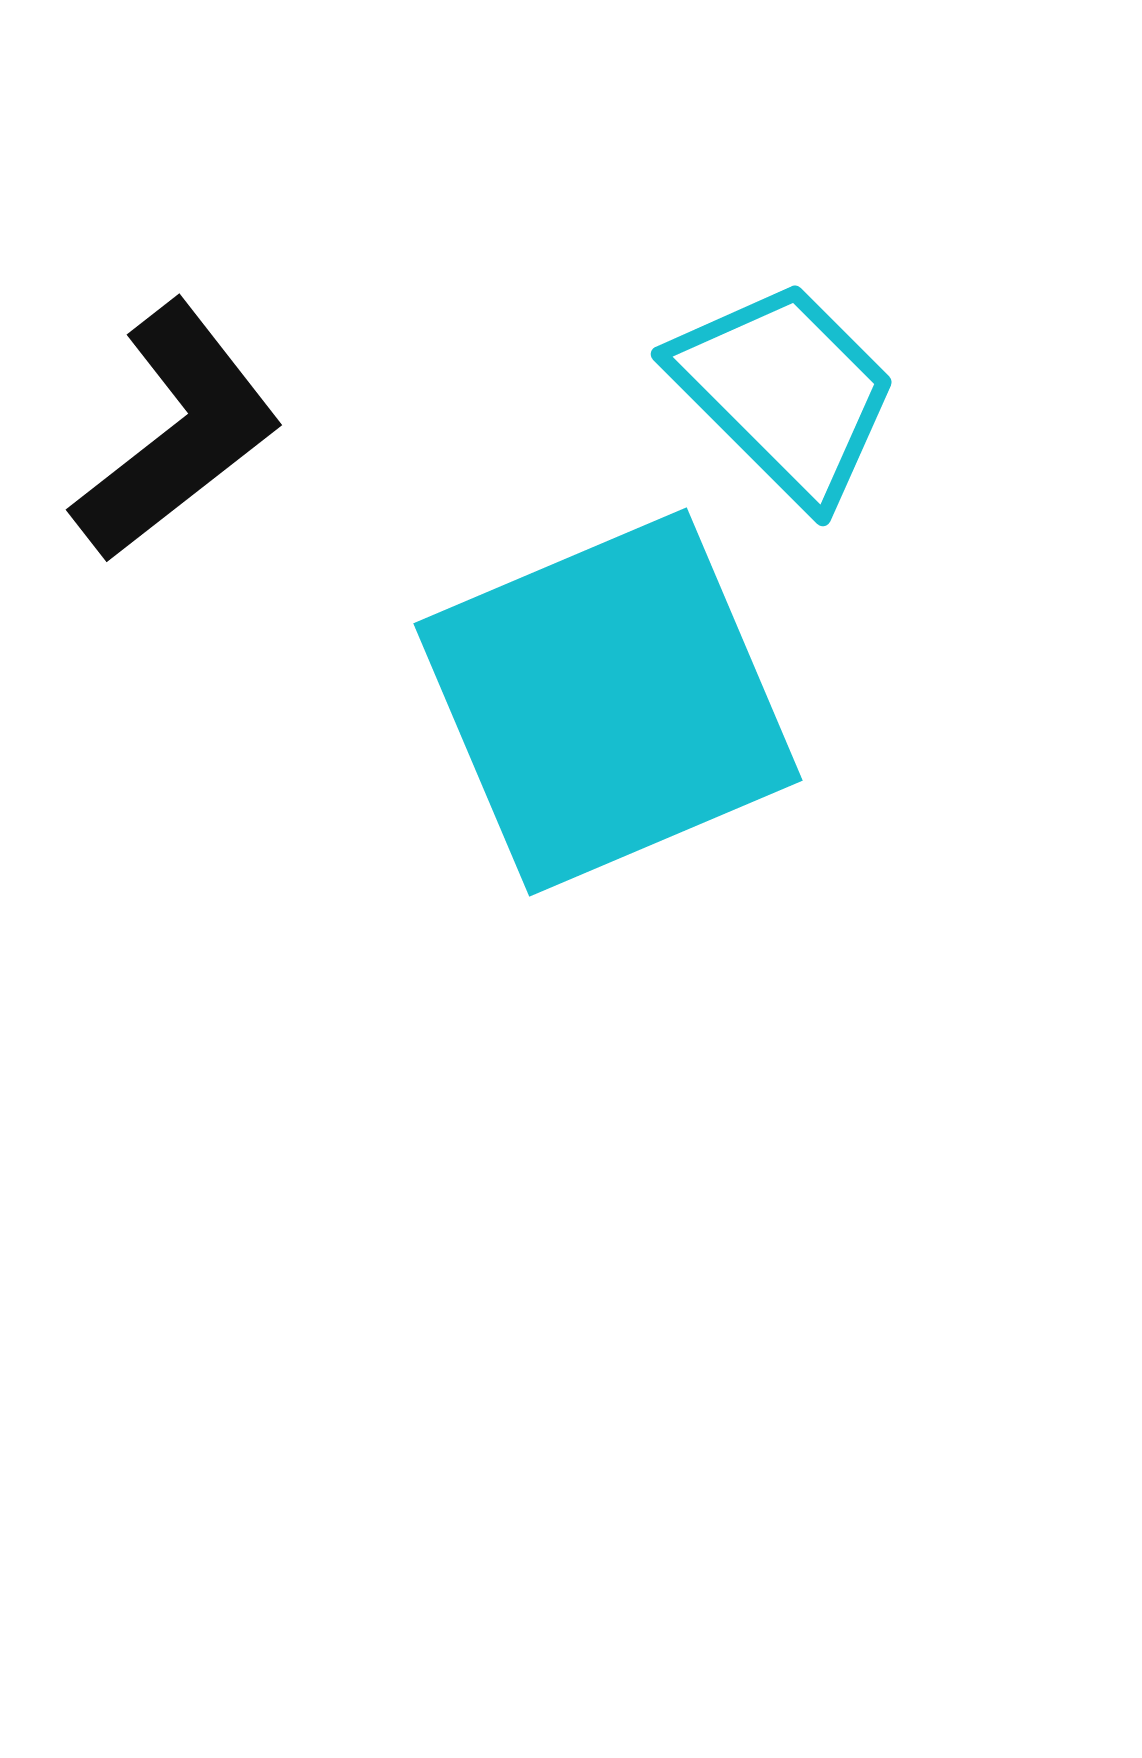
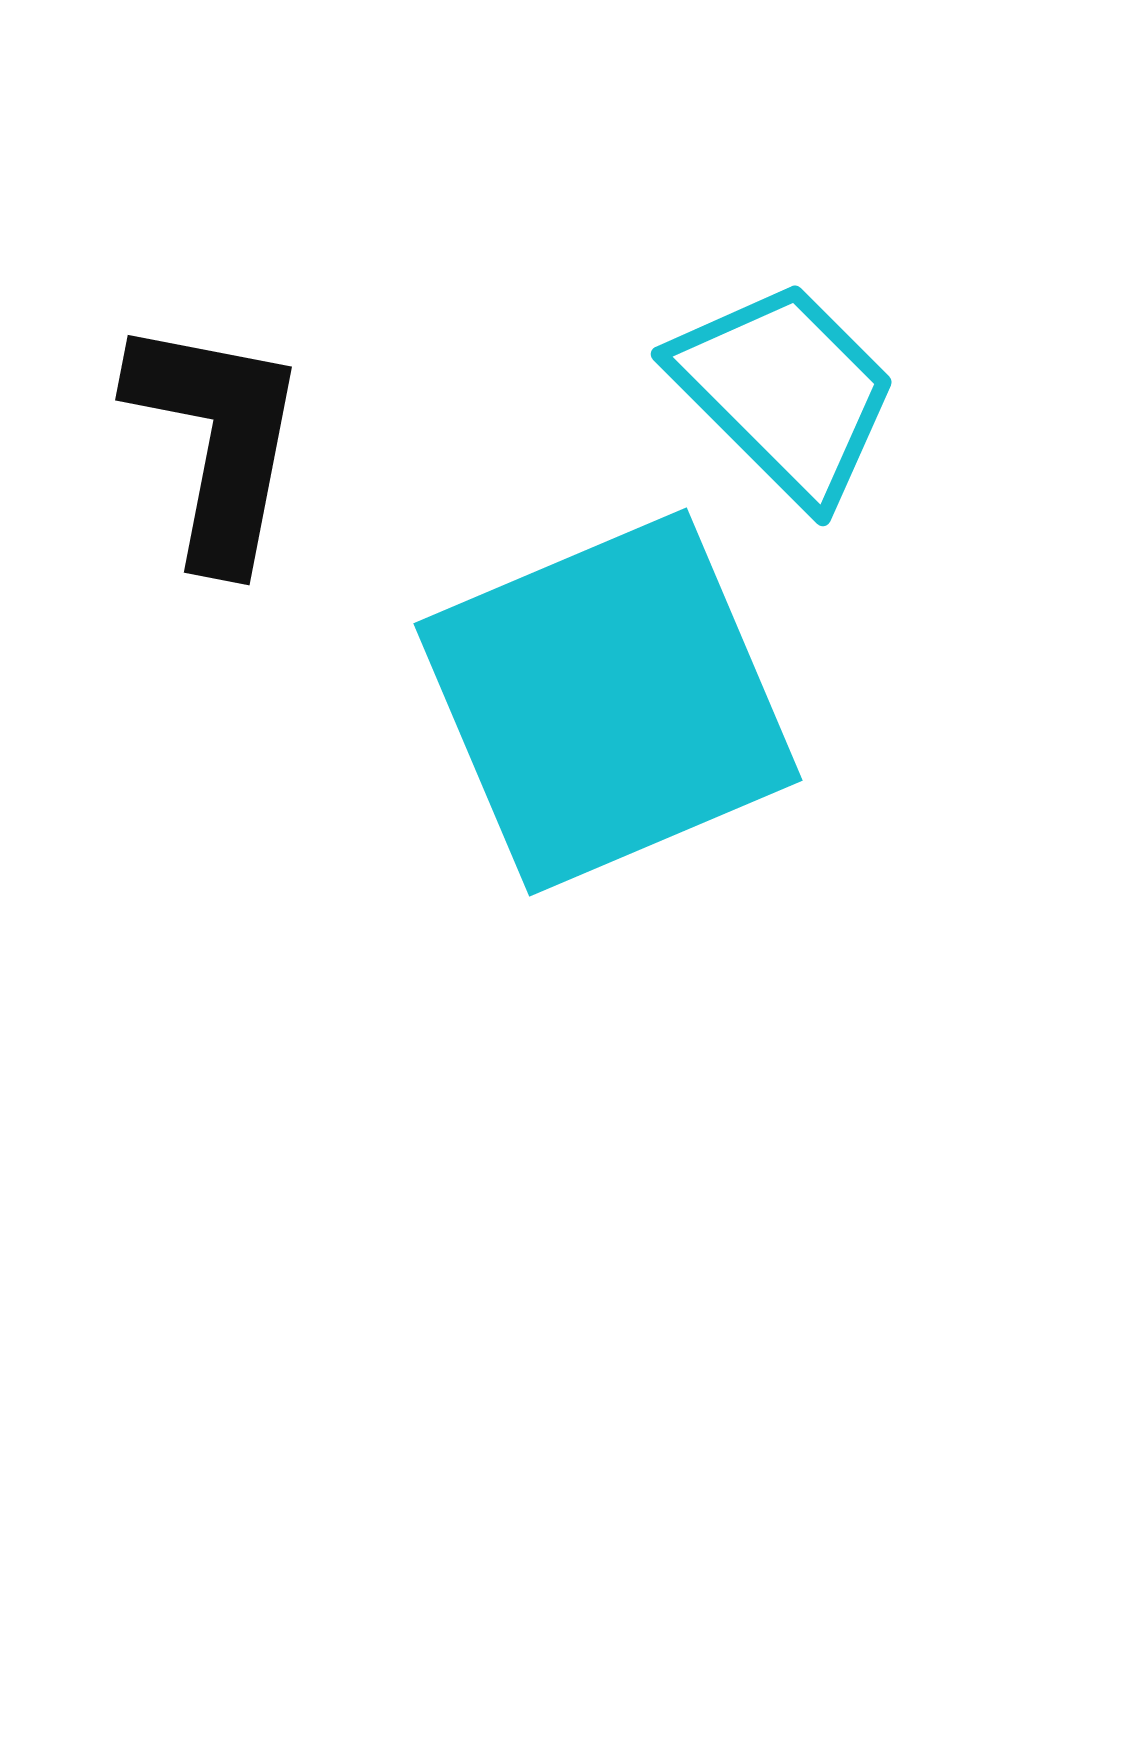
black L-shape: moved 40 px right, 9 px down; rotated 41 degrees counterclockwise
